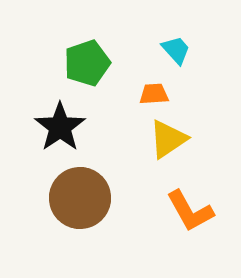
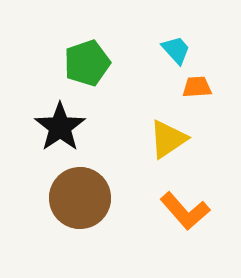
orange trapezoid: moved 43 px right, 7 px up
orange L-shape: moved 5 px left; rotated 12 degrees counterclockwise
